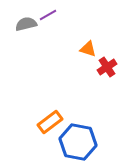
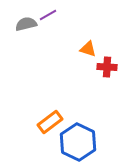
red cross: rotated 36 degrees clockwise
blue hexagon: rotated 15 degrees clockwise
